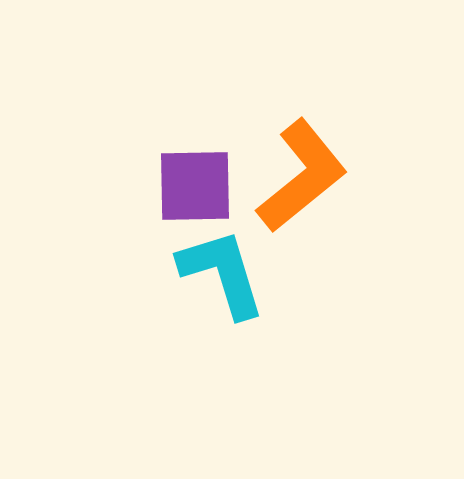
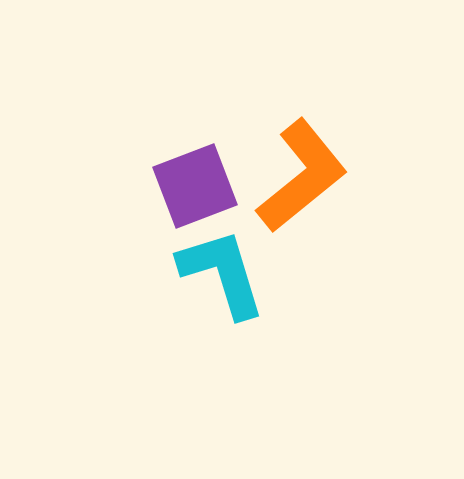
purple square: rotated 20 degrees counterclockwise
